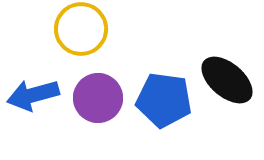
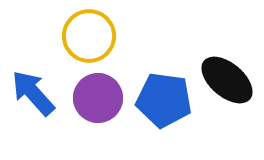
yellow circle: moved 8 px right, 7 px down
blue arrow: moved 2 px up; rotated 63 degrees clockwise
